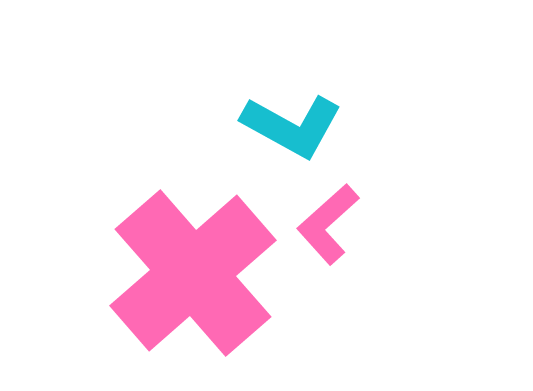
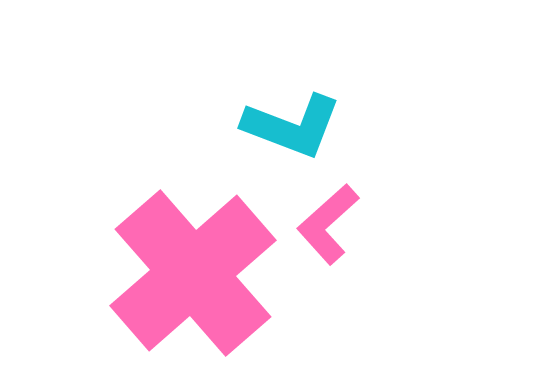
cyan L-shape: rotated 8 degrees counterclockwise
